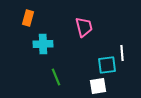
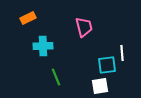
orange rectangle: rotated 49 degrees clockwise
cyan cross: moved 2 px down
white square: moved 2 px right
